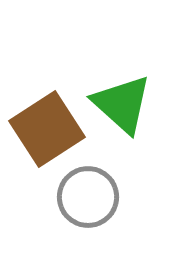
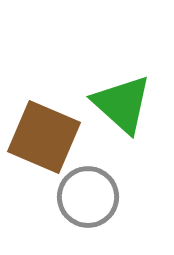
brown square: moved 3 px left, 8 px down; rotated 34 degrees counterclockwise
